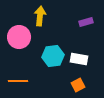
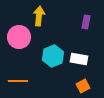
yellow arrow: moved 1 px left
purple rectangle: rotated 64 degrees counterclockwise
cyan hexagon: rotated 15 degrees counterclockwise
orange square: moved 5 px right, 1 px down
